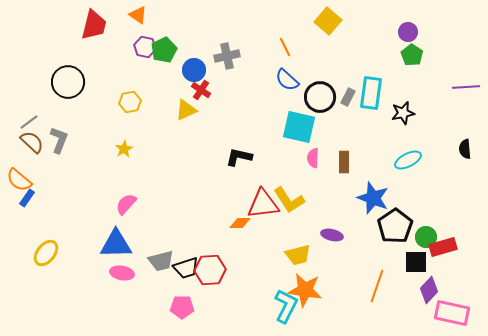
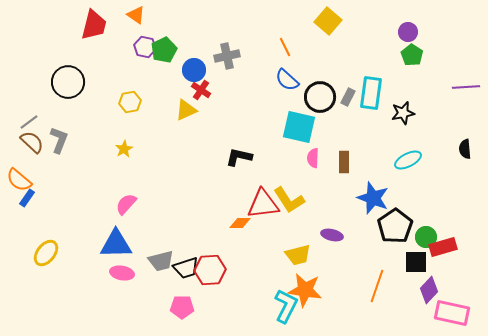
orange triangle at (138, 15): moved 2 px left
